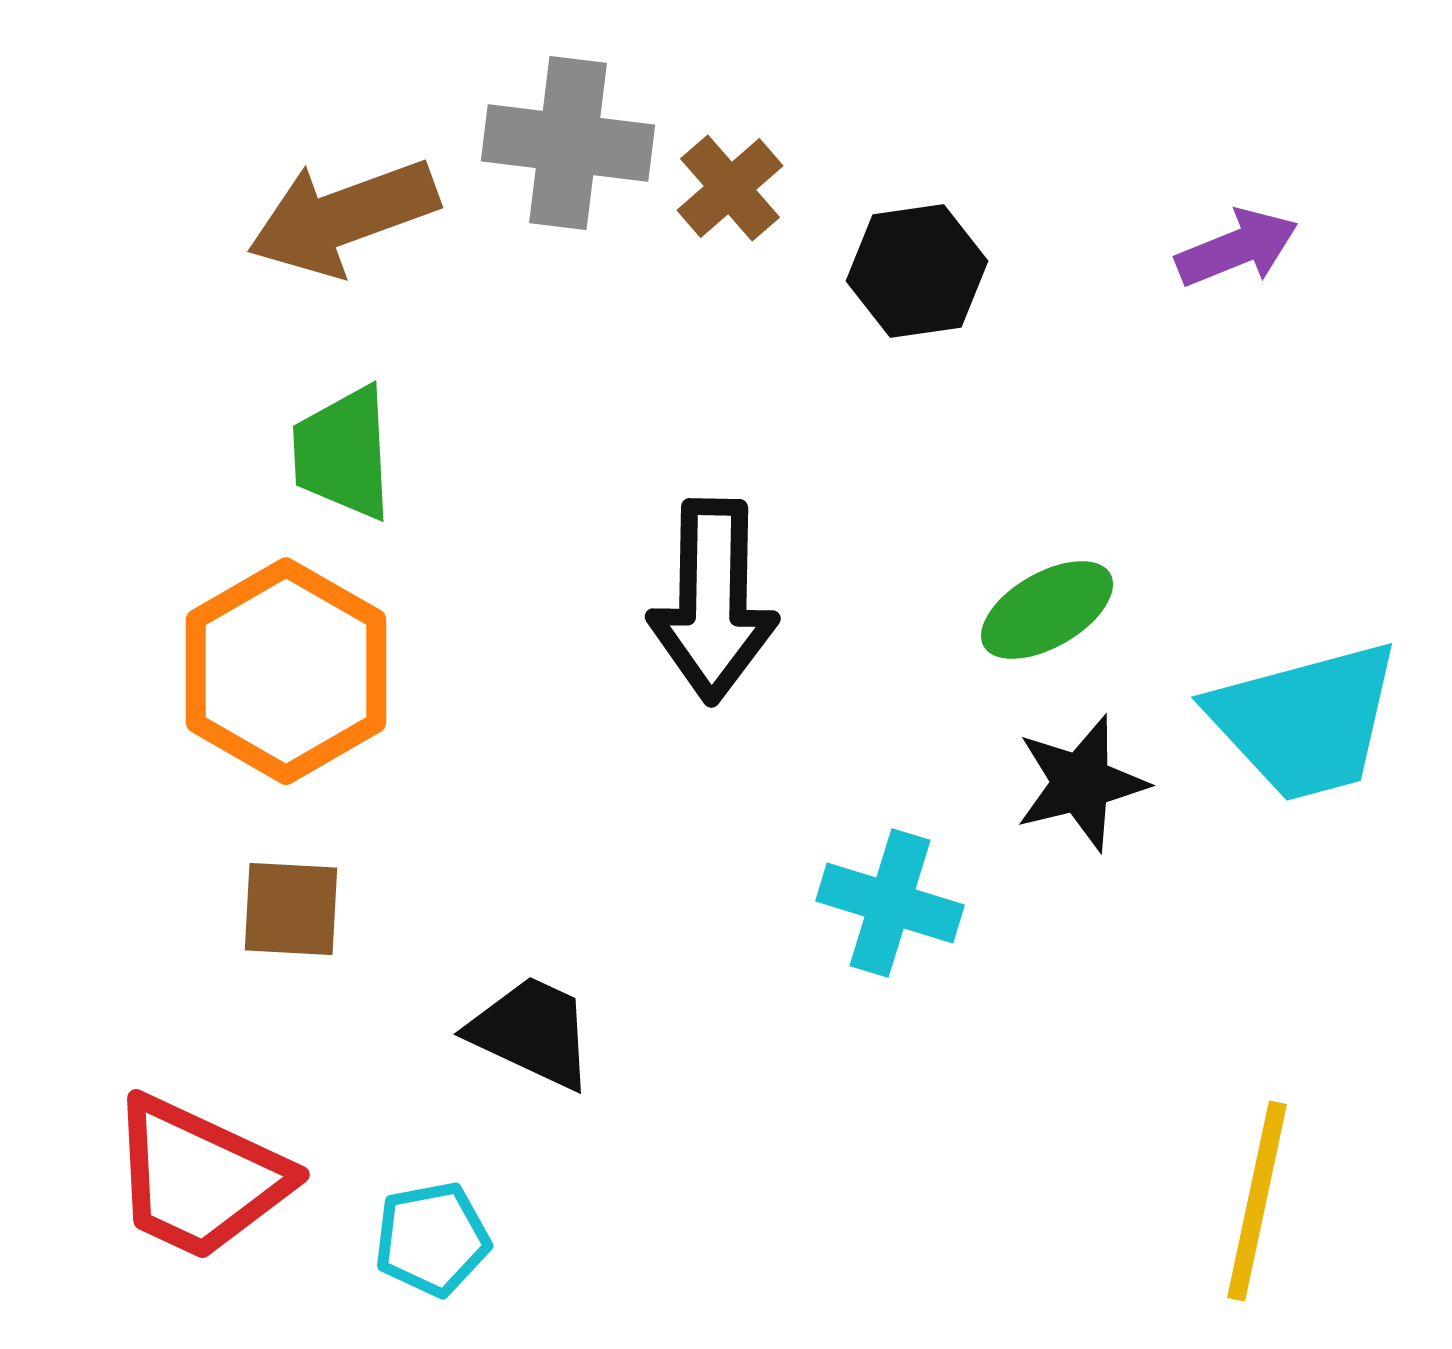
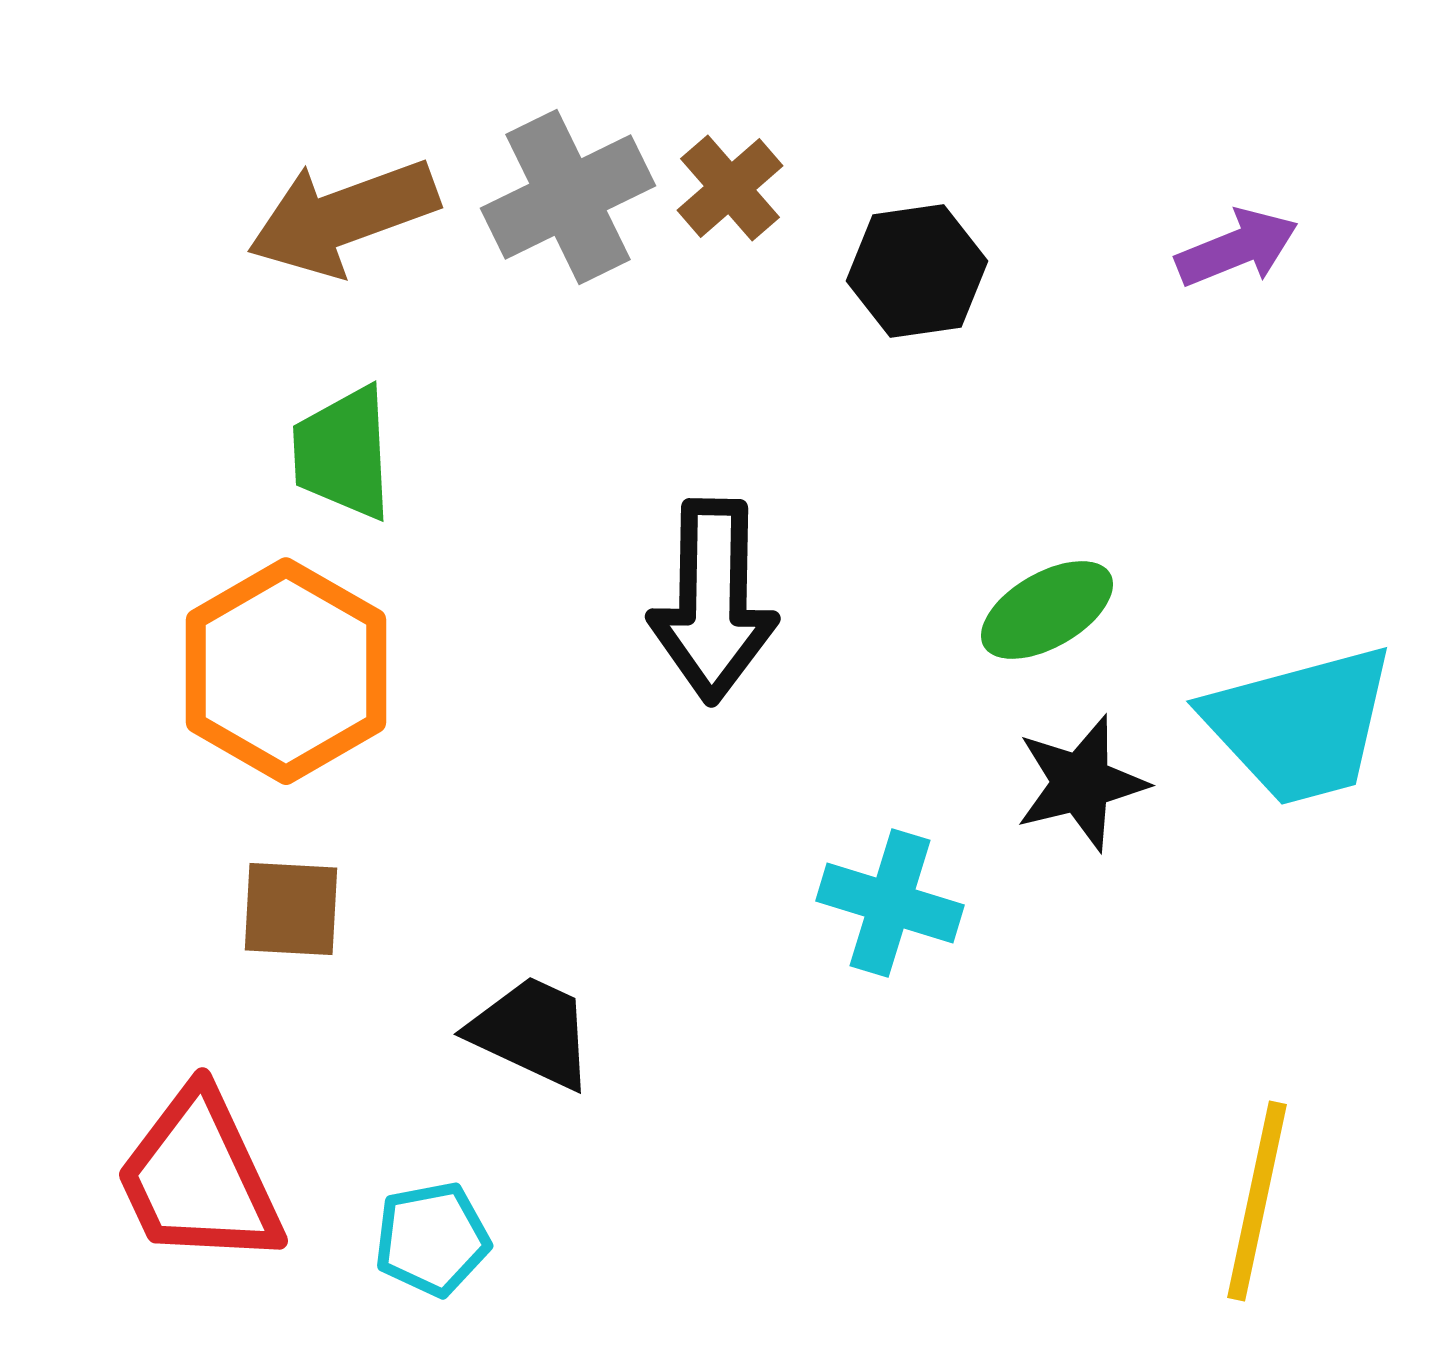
gray cross: moved 54 px down; rotated 33 degrees counterclockwise
cyan trapezoid: moved 5 px left, 4 px down
red trapezoid: rotated 40 degrees clockwise
